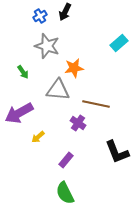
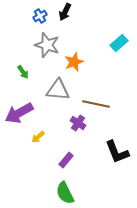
gray star: moved 1 px up
orange star: moved 6 px up; rotated 12 degrees counterclockwise
